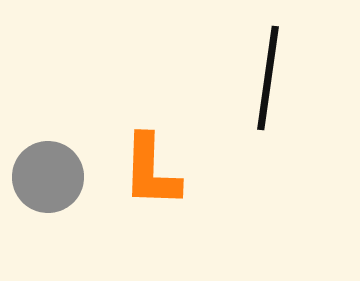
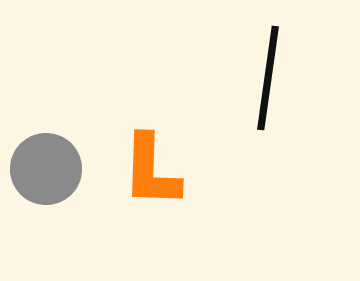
gray circle: moved 2 px left, 8 px up
